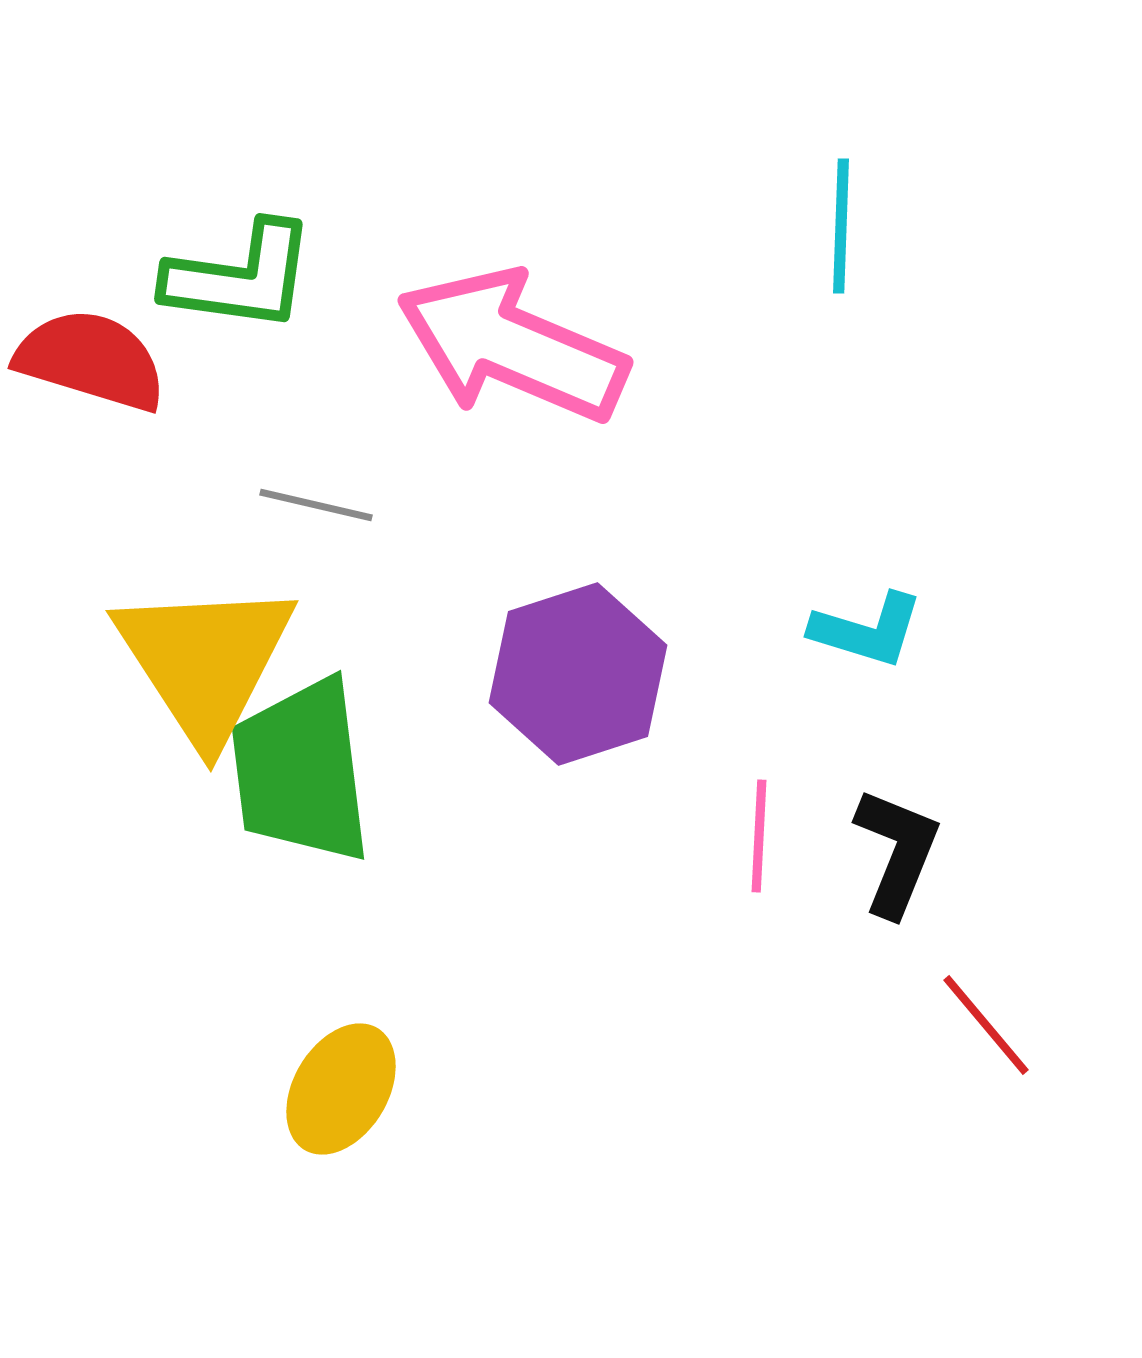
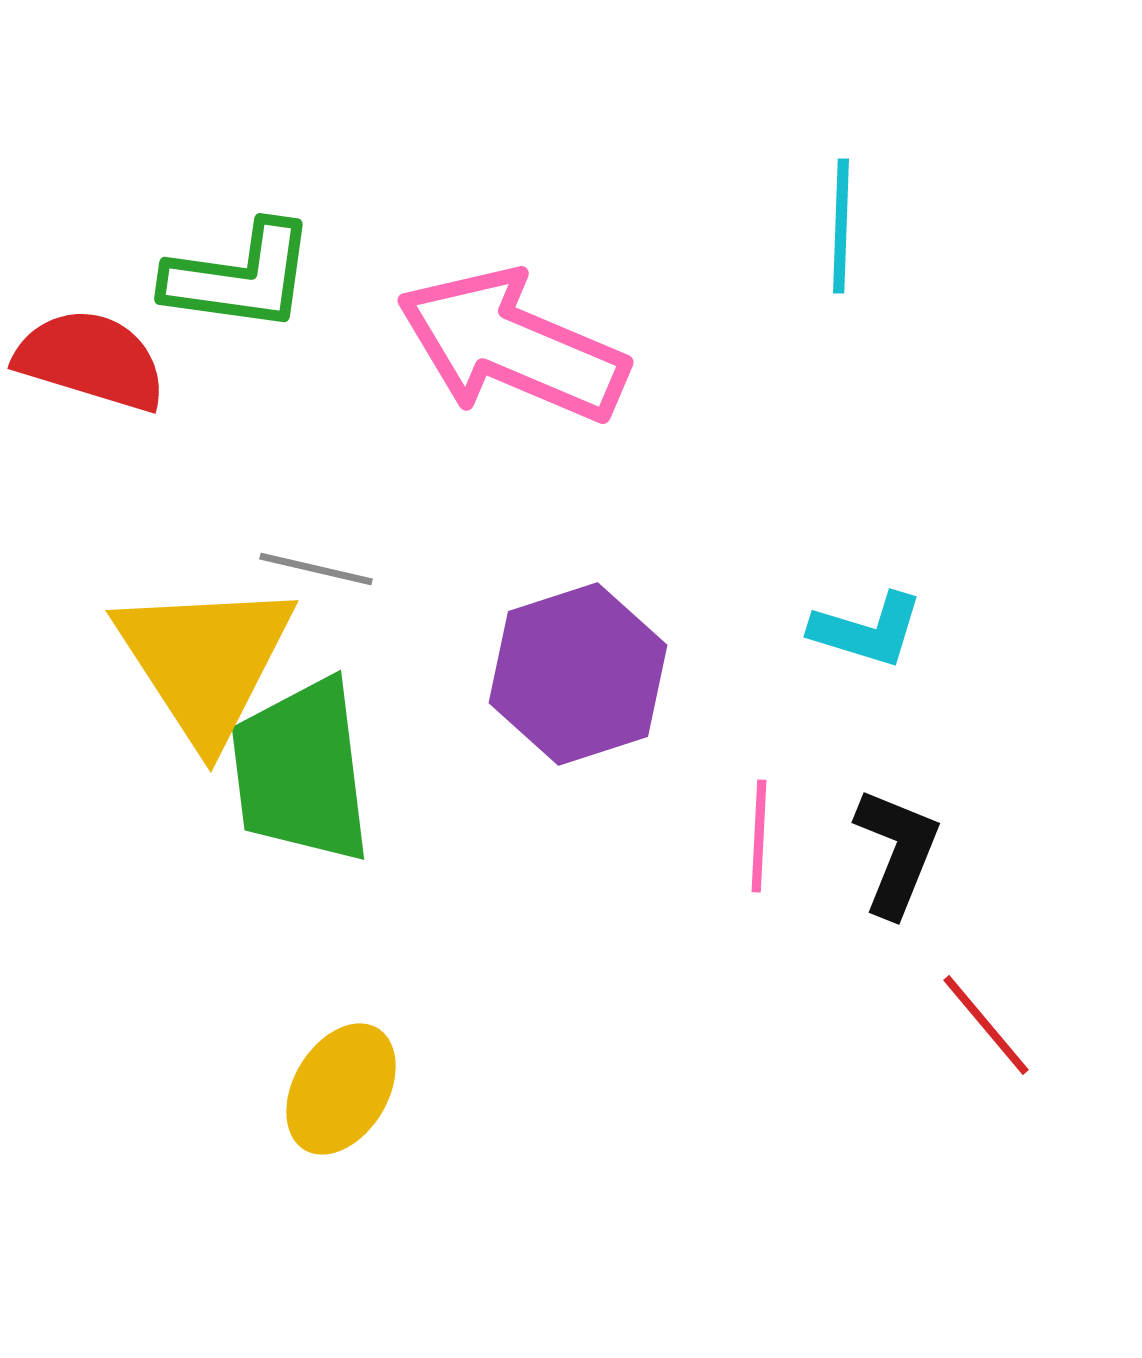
gray line: moved 64 px down
